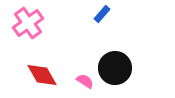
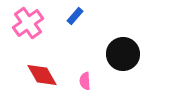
blue rectangle: moved 27 px left, 2 px down
black circle: moved 8 px right, 14 px up
pink semicircle: rotated 126 degrees counterclockwise
